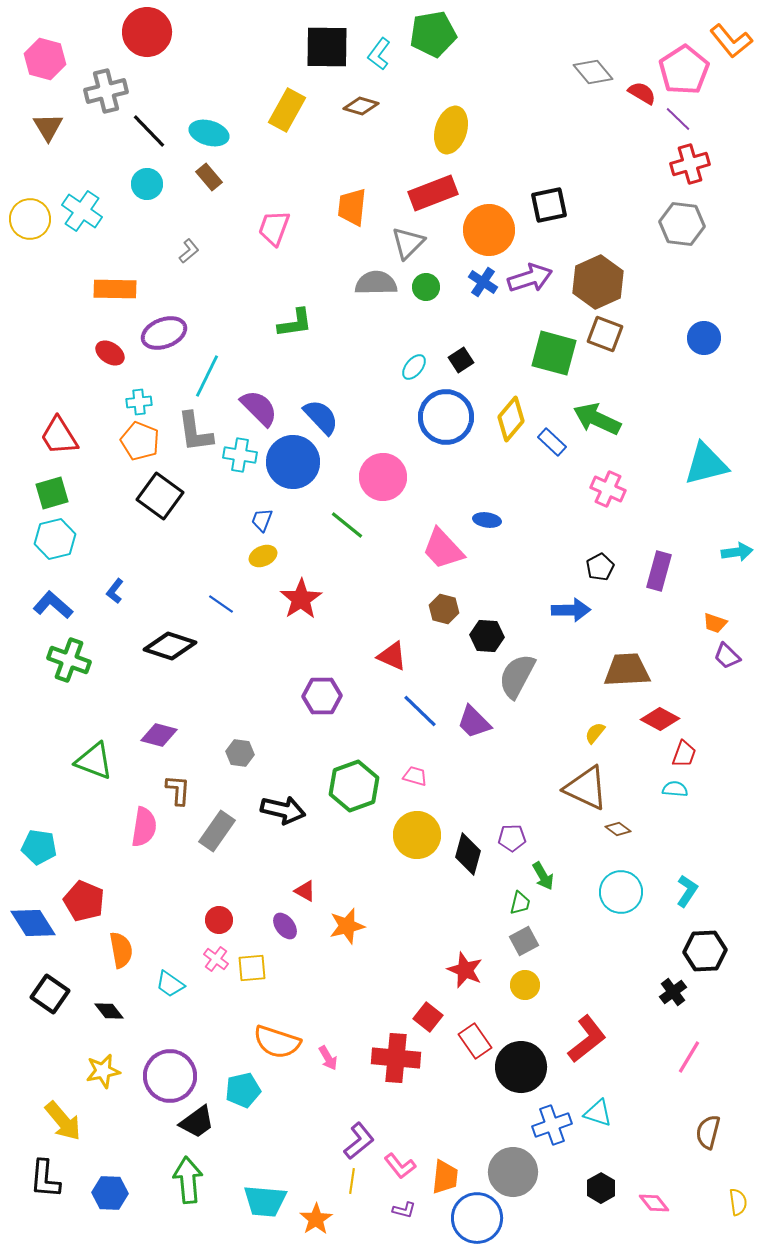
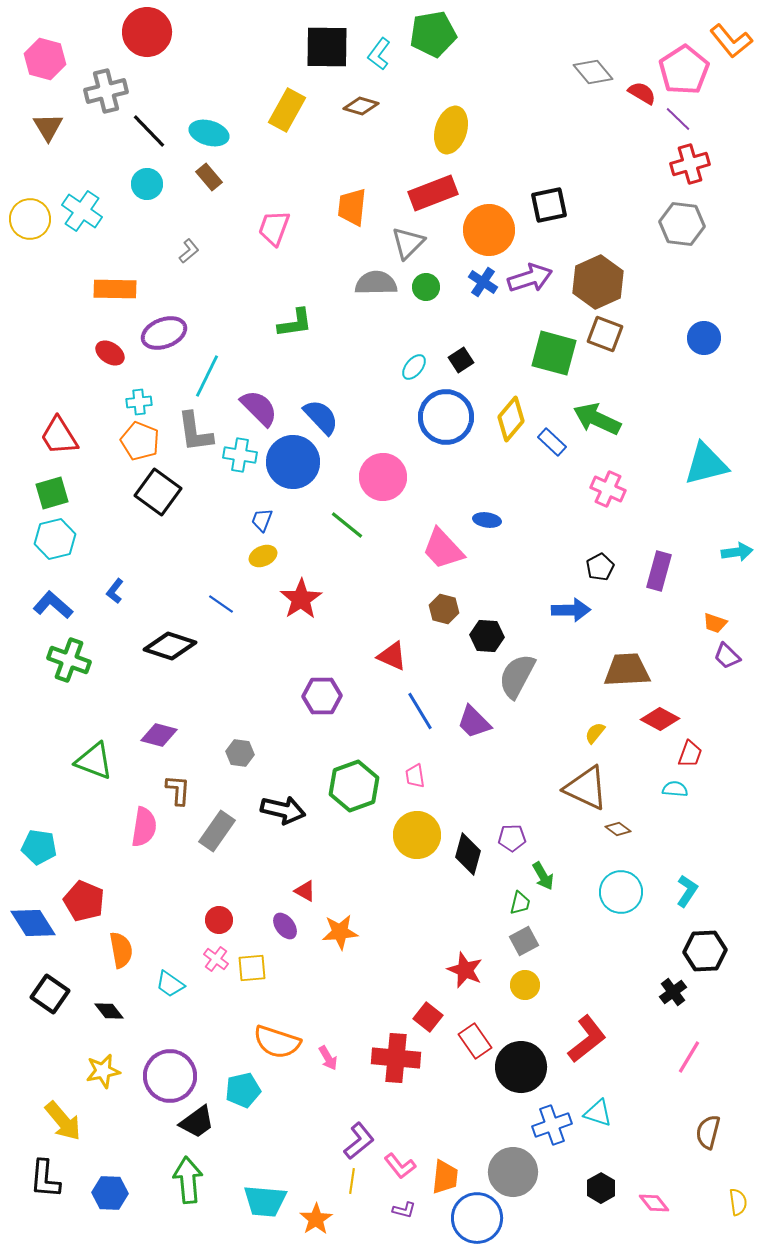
black square at (160, 496): moved 2 px left, 4 px up
blue line at (420, 711): rotated 15 degrees clockwise
red trapezoid at (684, 754): moved 6 px right
pink trapezoid at (415, 776): rotated 115 degrees counterclockwise
orange star at (347, 926): moved 7 px left, 6 px down; rotated 9 degrees clockwise
